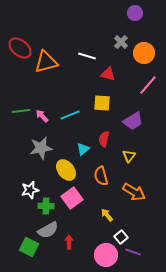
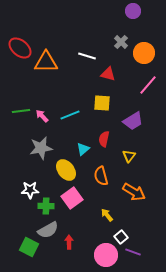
purple circle: moved 2 px left, 2 px up
orange triangle: rotated 15 degrees clockwise
white star: rotated 12 degrees clockwise
